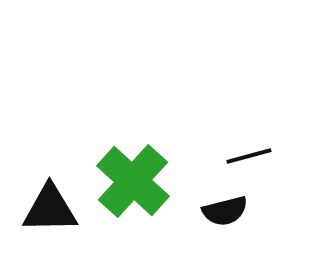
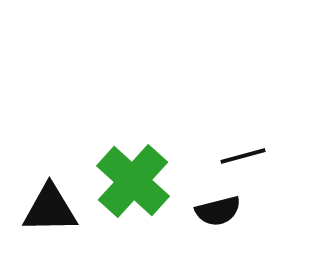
black line: moved 6 px left
black semicircle: moved 7 px left
